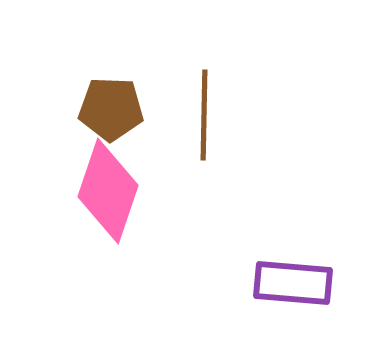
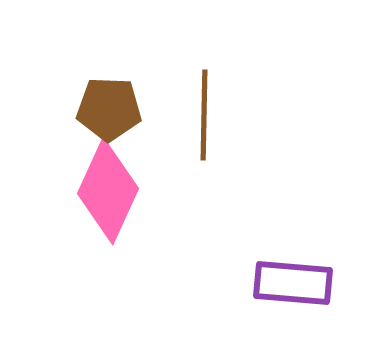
brown pentagon: moved 2 px left
pink diamond: rotated 6 degrees clockwise
